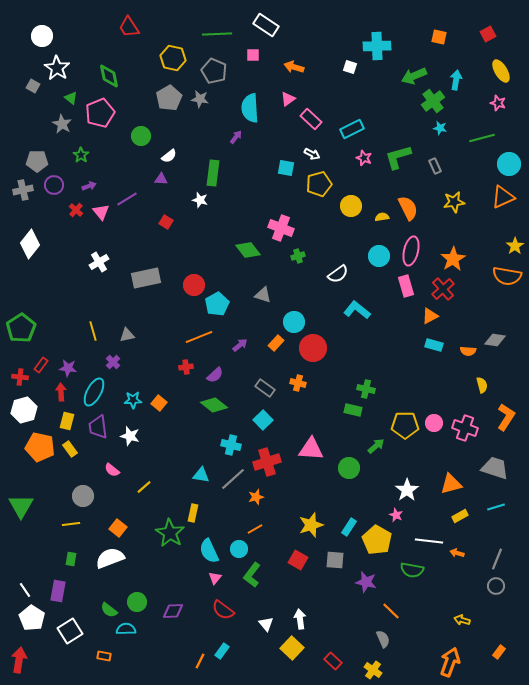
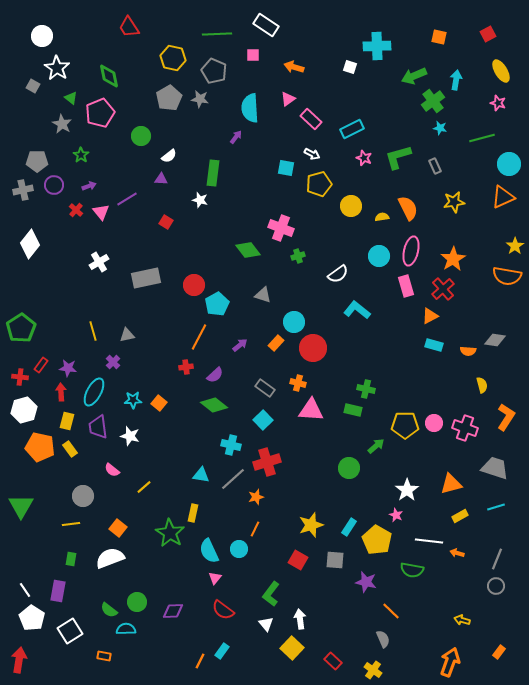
orange line at (199, 337): rotated 40 degrees counterclockwise
pink triangle at (311, 449): moved 39 px up
orange line at (255, 529): rotated 35 degrees counterclockwise
green L-shape at (252, 575): moved 19 px right, 19 px down
